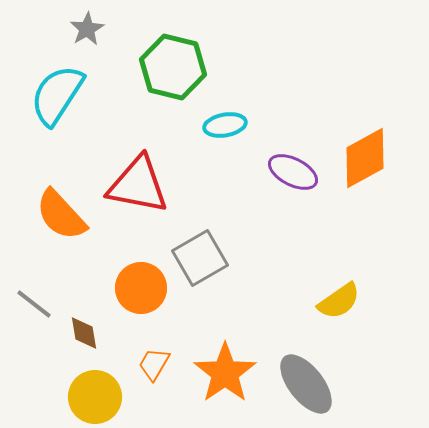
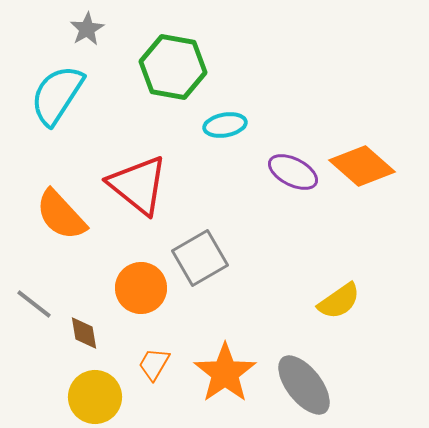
green hexagon: rotated 4 degrees counterclockwise
orange diamond: moved 3 px left, 8 px down; rotated 70 degrees clockwise
red triangle: rotated 28 degrees clockwise
gray ellipse: moved 2 px left, 1 px down
